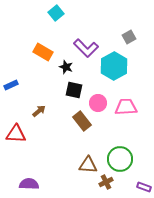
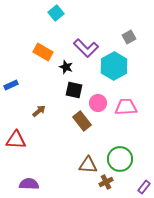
red triangle: moved 6 px down
purple rectangle: rotated 72 degrees counterclockwise
